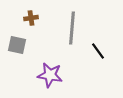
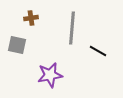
black line: rotated 24 degrees counterclockwise
purple star: rotated 20 degrees counterclockwise
